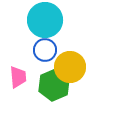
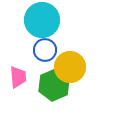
cyan circle: moved 3 px left
